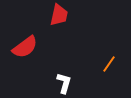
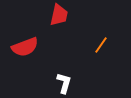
red semicircle: rotated 16 degrees clockwise
orange line: moved 8 px left, 19 px up
